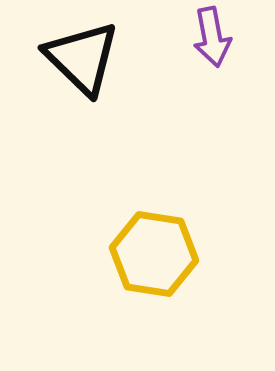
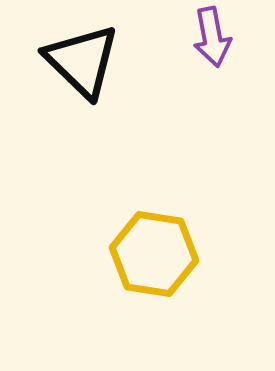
black triangle: moved 3 px down
